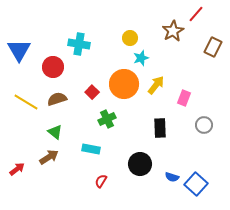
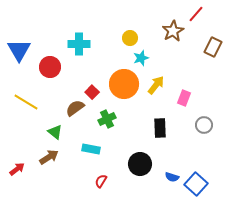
cyan cross: rotated 10 degrees counterclockwise
red circle: moved 3 px left
brown semicircle: moved 18 px right, 9 px down; rotated 18 degrees counterclockwise
